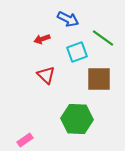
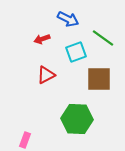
cyan square: moved 1 px left
red triangle: rotated 48 degrees clockwise
pink rectangle: rotated 35 degrees counterclockwise
